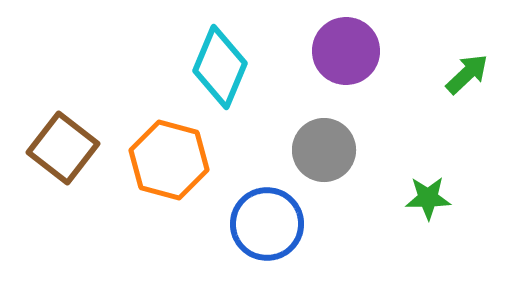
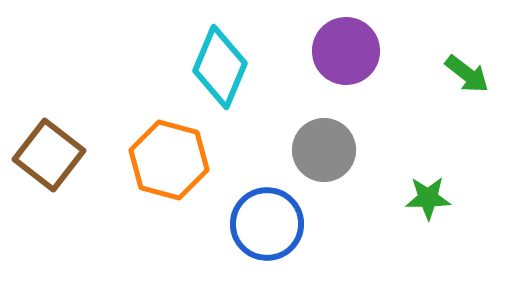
green arrow: rotated 81 degrees clockwise
brown square: moved 14 px left, 7 px down
